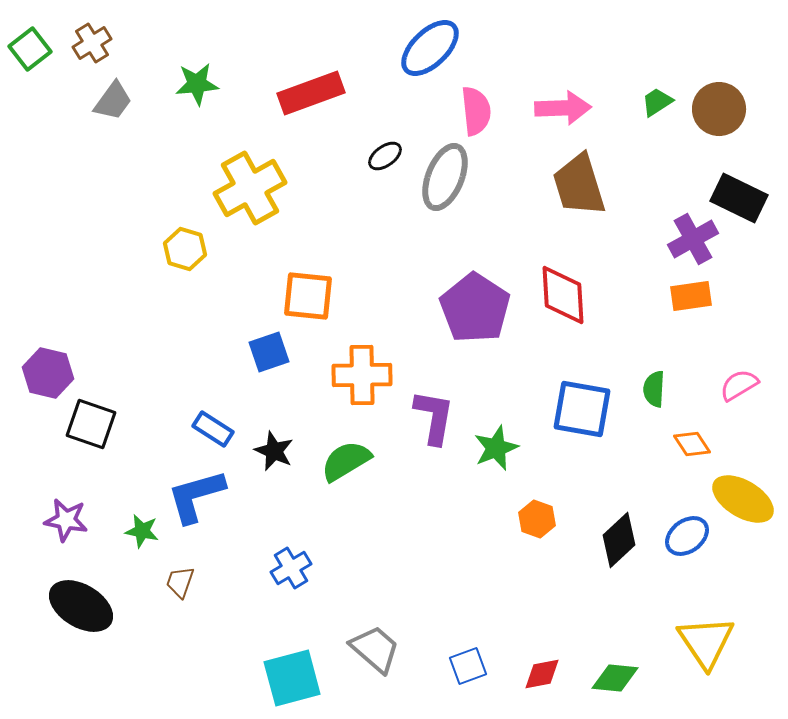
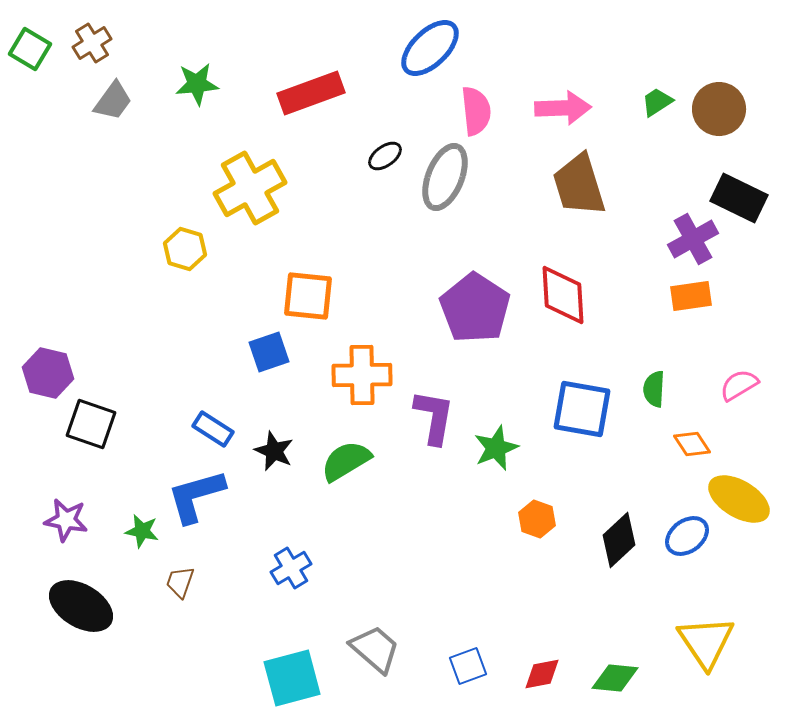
green square at (30, 49): rotated 21 degrees counterclockwise
yellow ellipse at (743, 499): moved 4 px left
